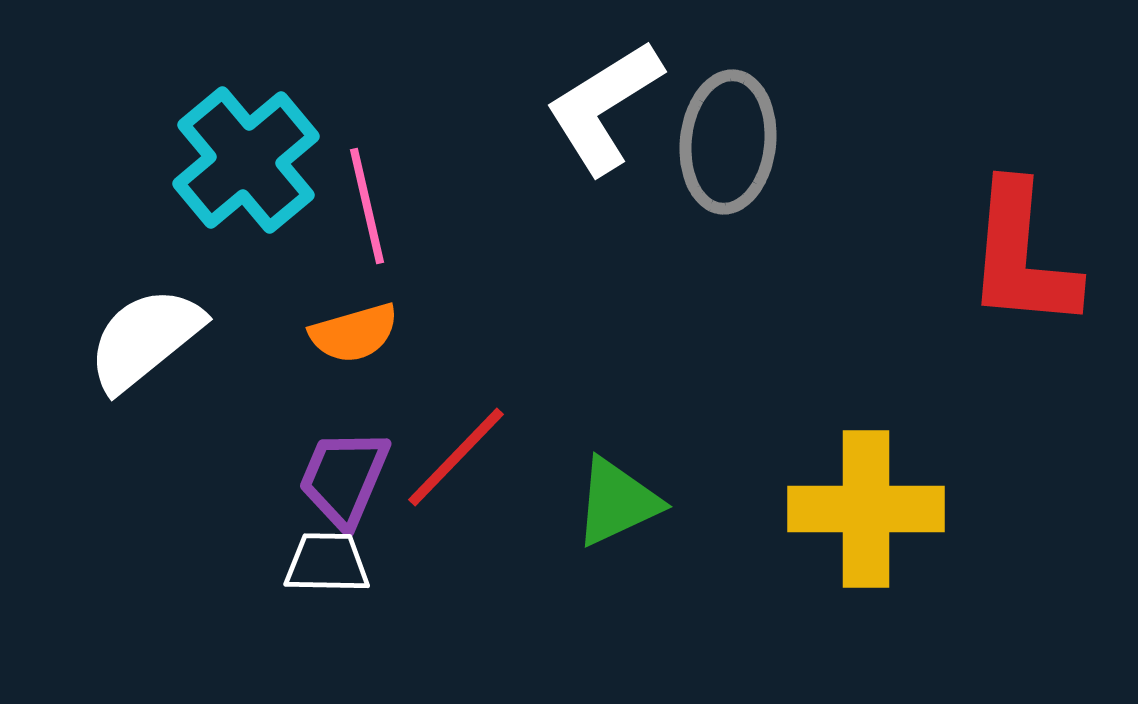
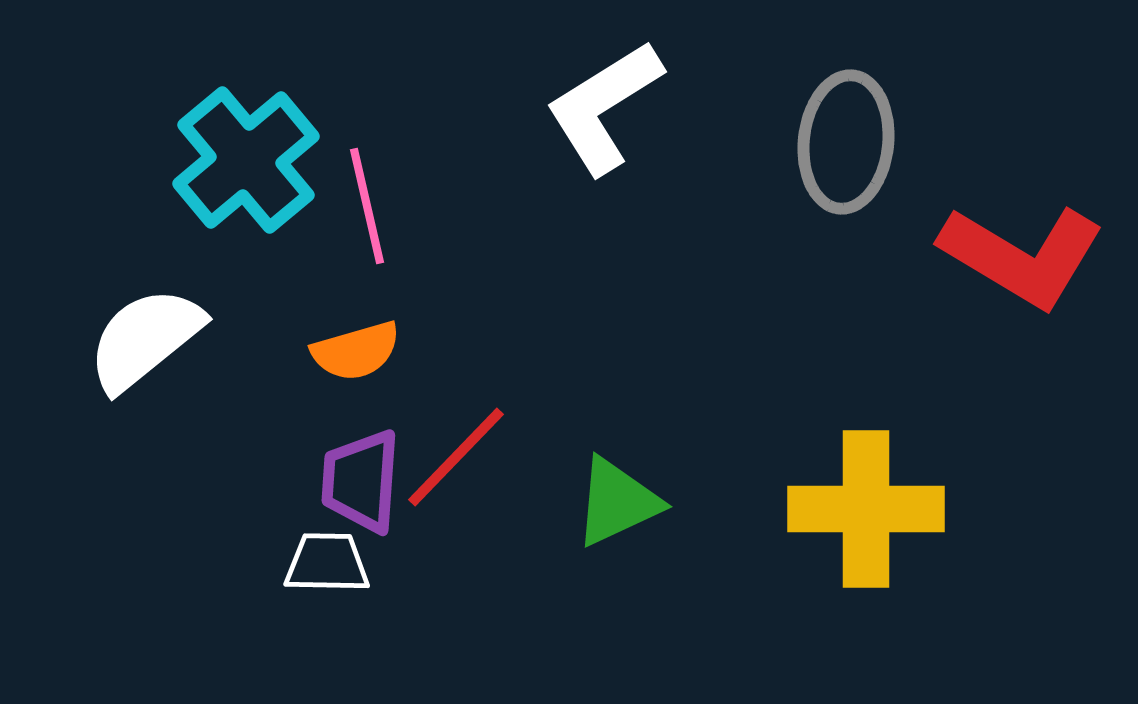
gray ellipse: moved 118 px right
red L-shape: rotated 64 degrees counterclockwise
orange semicircle: moved 2 px right, 18 px down
purple trapezoid: moved 17 px right, 3 px down; rotated 19 degrees counterclockwise
